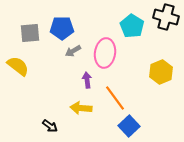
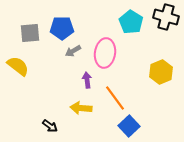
cyan pentagon: moved 1 px left, 4 px up
